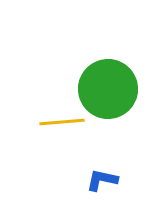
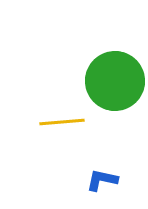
green circle: moved 7 px right, 8 px up
